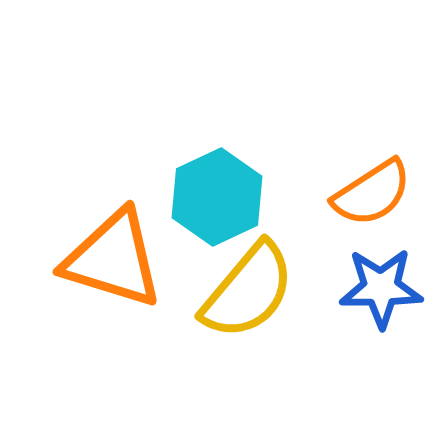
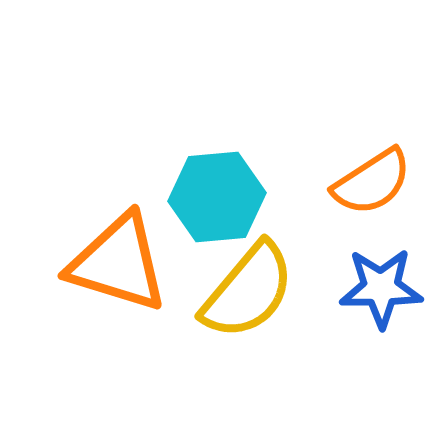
orange semicircle: moved 11 px up
cyan hexagon: rotated 20 degrees clockwise
orange triangle: moved 5 px right, 4 px down
